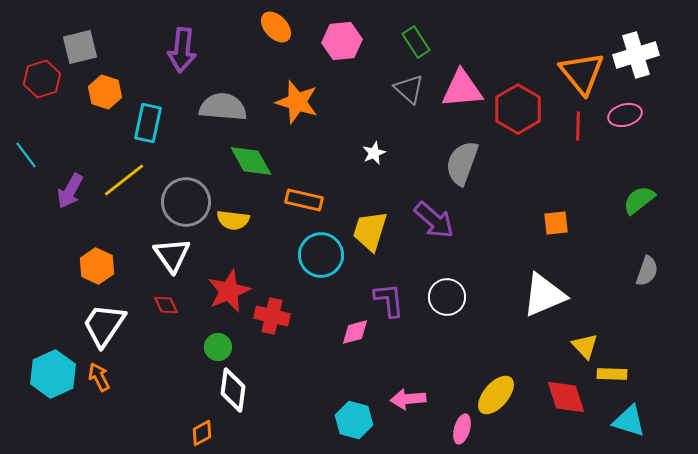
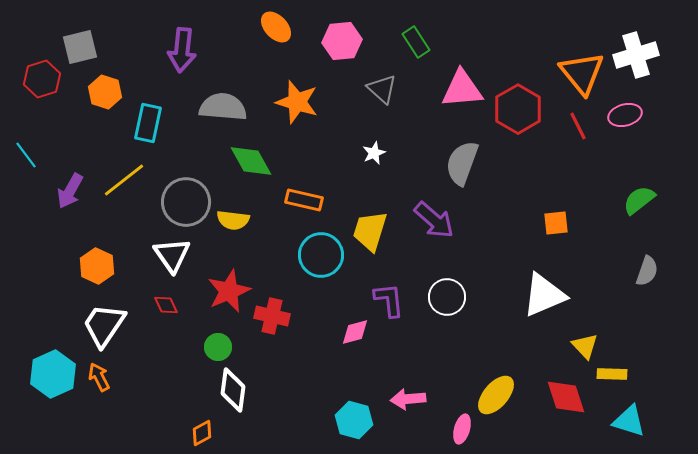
gray triangle at (409, 89): moved 27 px left
red line at (578, 126): rotated 28 degrees counterclockwise
